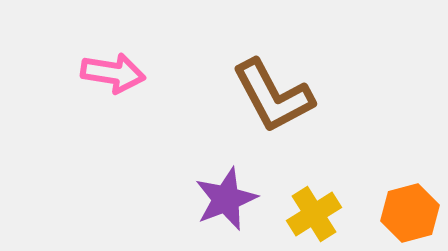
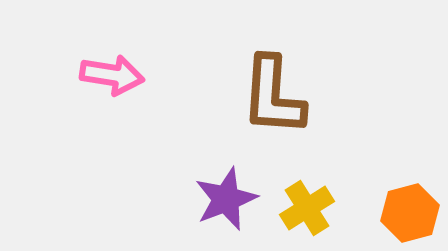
pink arrow: moved 1 px left, 2 px down
brown L-shape: rotated 32 degrees clockwise
yellow cross: moved 7 px left, 6 px up
